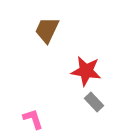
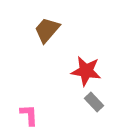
brown trapezoid: rotated 16 degrees clockwise
pink L-shape: moved 4 px left, 4 px up; rotated 15 degrees clockwise
